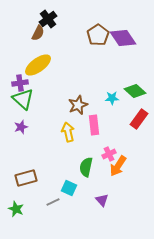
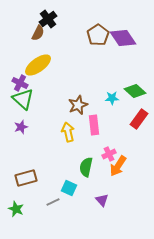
purple cross: rotated 35 degrees clockwise
